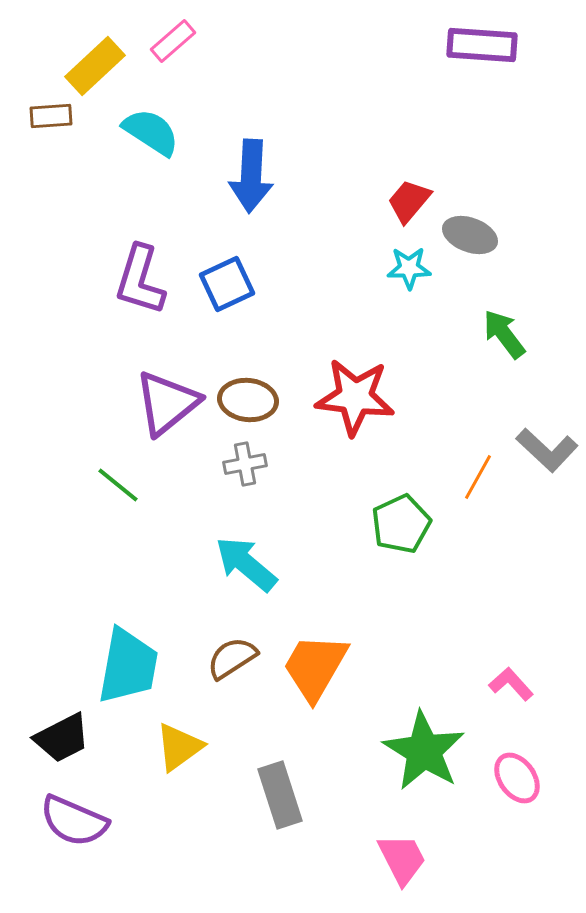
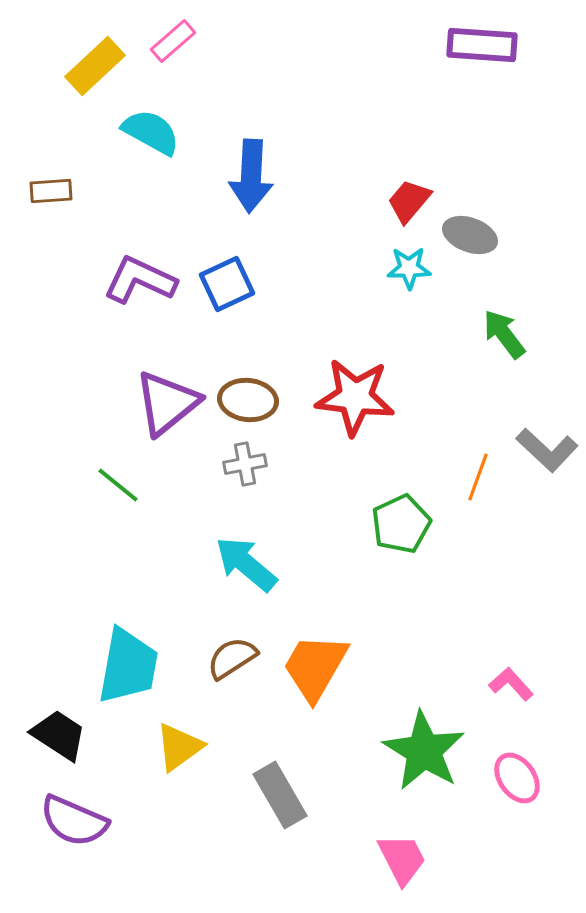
brown rectangle: moved 75 px down
cyan semicircle: rotated 4 degrees counterclockwise
purple L-shape: rotated 98 degrees clockwise
orange line: rotated 9 degrees counterclockwise
black trapezoid: moved 3 px left, 3 px up; rotated 120 degrees counterclockwise
gray rectangle: rotated 12 degrees counterclockwise
